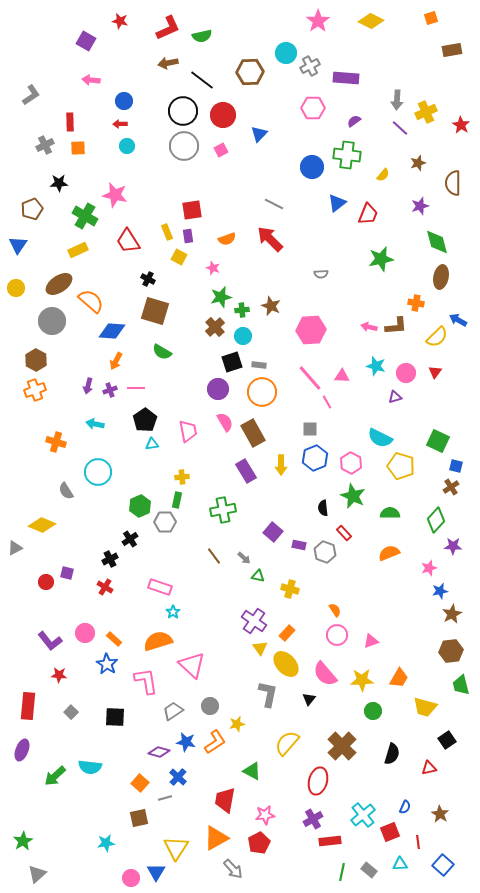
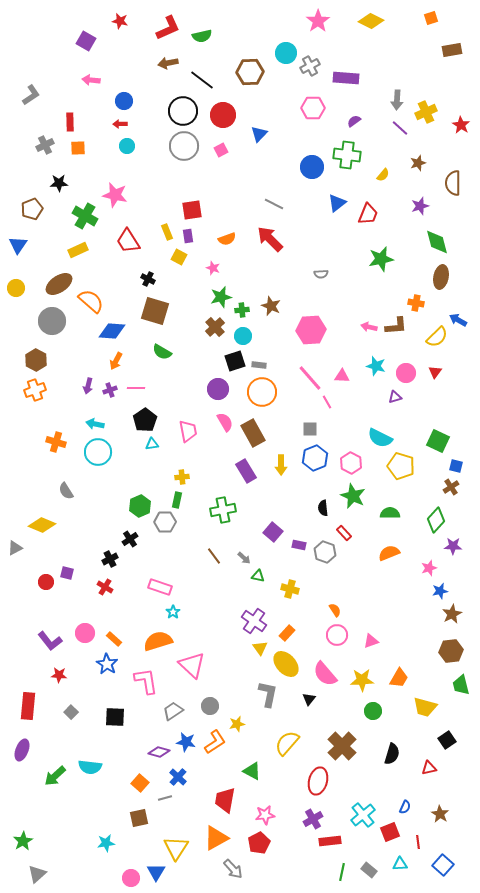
black square at (232, 362): moved 3 px right, 1 px up
cyan circle at (98, 472): moved 20 px up
